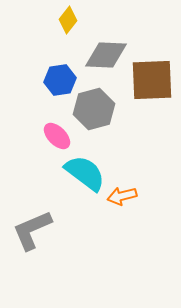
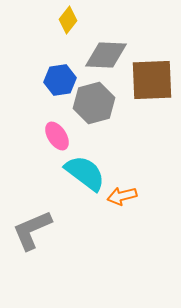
gray hexagon: moved 6 px up
pink ellipse: rotated 12 degrees clockwise
